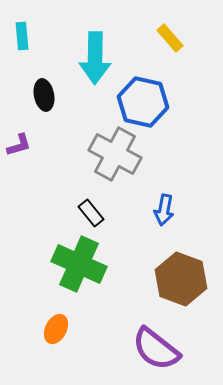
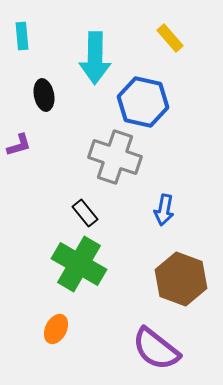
gray cross: moved 3 px down; rotated 9 degrees counterclockwise
black rectangle: moved 6 px left
green cross: rotated 6 degrees clockwise
